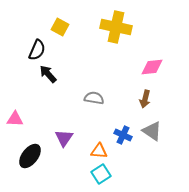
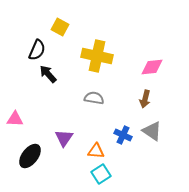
yellow cross: moved 19 px left, 29 px down
orange triangle: moved 3 px left
